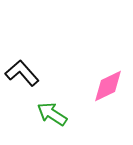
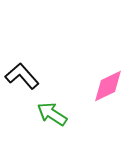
black L-shape: moved 3 px down
